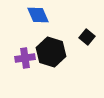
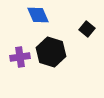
black square: moved 8 px up
purple cross: moved 5 px left, 1 px up
